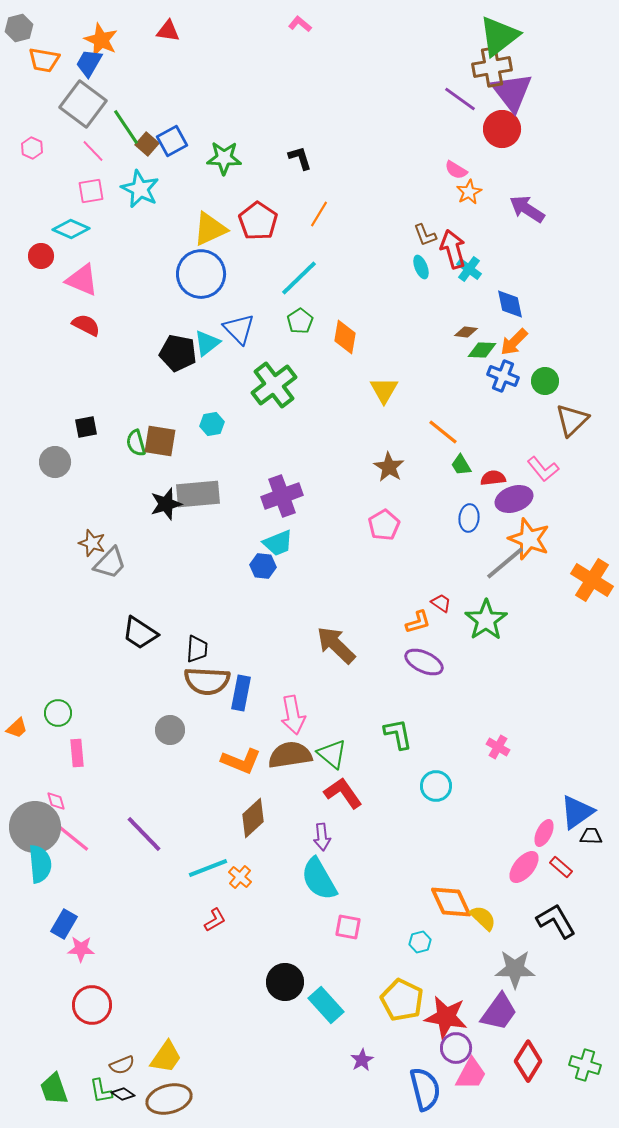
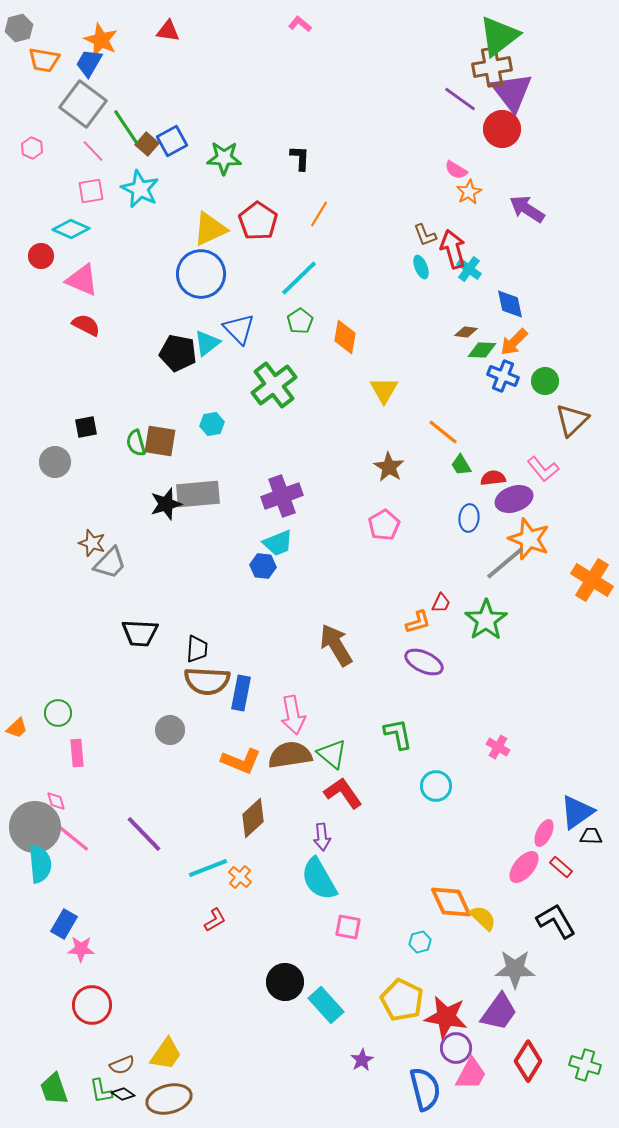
black L-shape at (300, 158): rotated 20 degrees clockwise
red trapezoid at (441, 603): rotated 80 degrees clockwise
black trapezoid at (140, 633): rotated 30 degrees counterclockwise
brown arrow at (336, 645): rotated 15 degrees clockwise
yellow trapezoid at (166, 1057): moved 3 px up
